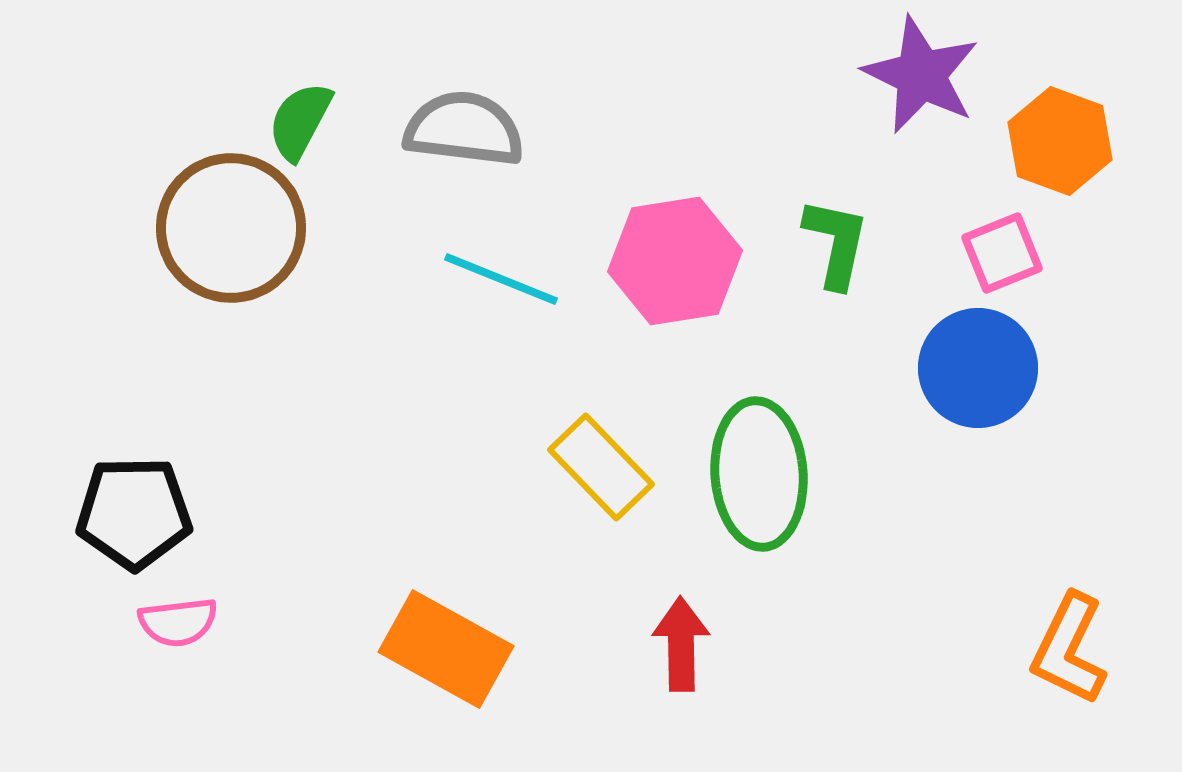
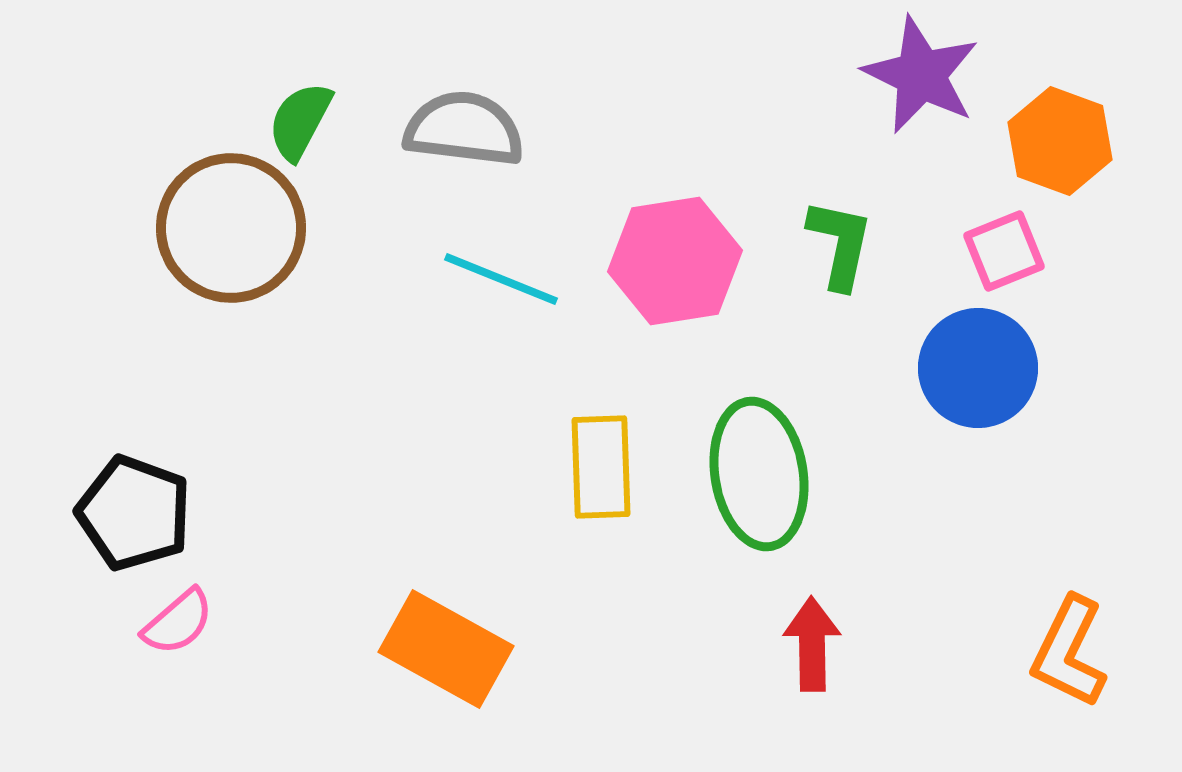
green L-shape: moved 4 px right, 1 px down
pink square: moved 2 px right, 2 px up
yellow rectangle: rotated 42 degrees clockwise
green ellipse: rotated 5 degrees counterclockwise
black pentagon: rotated 21 degrees clockwise
pink semicircle: rotated 34 degrees counterclockwise
red arrow: moved 131 px right
orange L-shape: moved 3 px down
